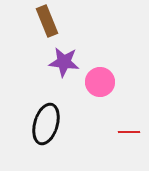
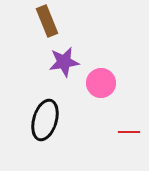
purple star: rotated 16 degrees counterclockwise
pink circle: moved 1 px right, 1 px down
black ellipse: moved 1 px left, 4 px up
